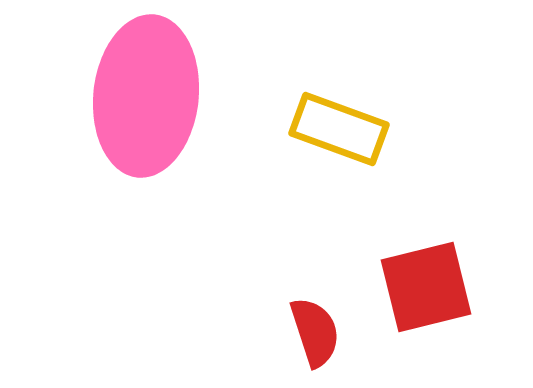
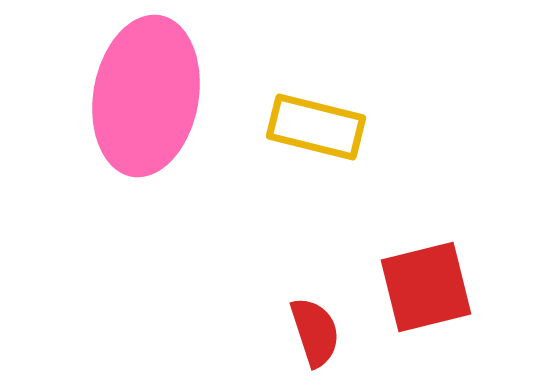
pink ellipse: rotated 4 degrees clockwise
yellow rectangle: moved 23 px left, 2 px up; rotated 6 degrees counterclockwise
